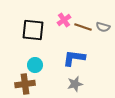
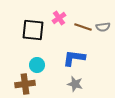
pink cross: moved 5 px left, 2 px up
gray semicircle: rotated 24 degrees counterclockwise
cyan circle: moved 2 px right
gray star: rotated 28 degrees clockwise
